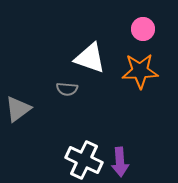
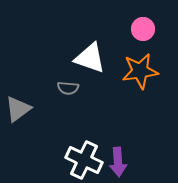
orange star: rotated 6 degrees counterclockwise
gray semicircle: moved 1 px right, 1 px up
purple arrow: moved 2 px left
